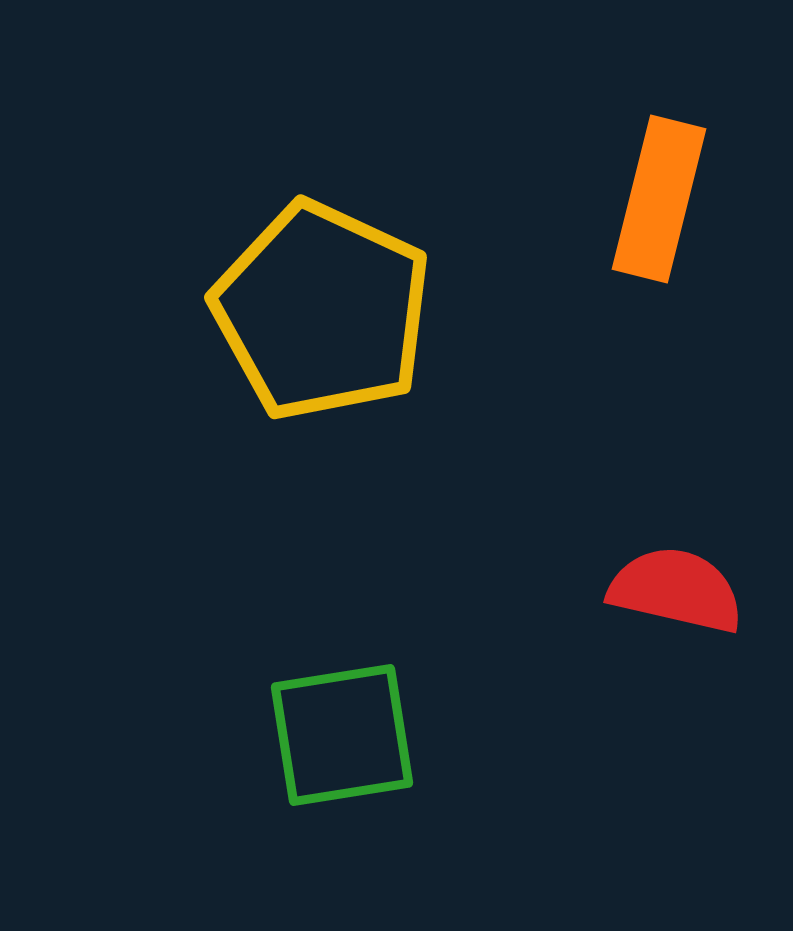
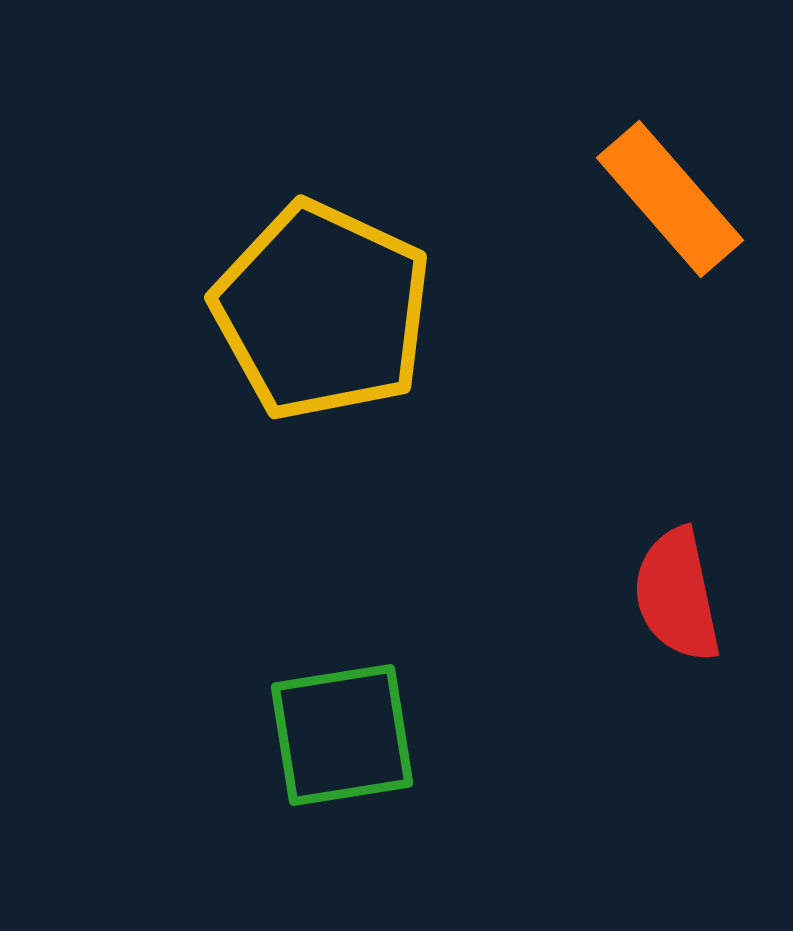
orange rectangle: moved 11 px right; rotated 55 degrees counterclockwise
red semicircle: moved 1 px right, 5 px down; rotated 115 degrees counterclockwise
